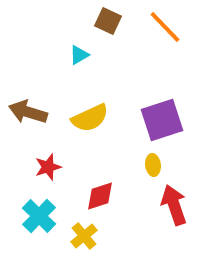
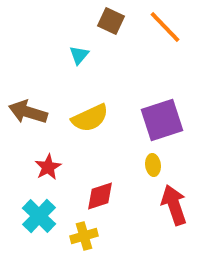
brown square: moved 3 px right
cyan triangle: rotated 20 degrees counterclockwise
red star: rotated 12 degrees counterclockwise
yellow cross: rotated 24 degrees clockwise
